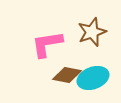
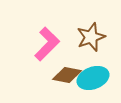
brown star: moved 1 px left, 5 px down
pink L-shape: rotated 144 degrees clockwise
